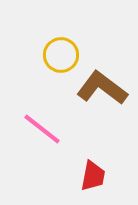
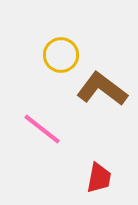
brown L-shape: moved 1 px down
red trapezoid: moved 6 px right, 2 px down
